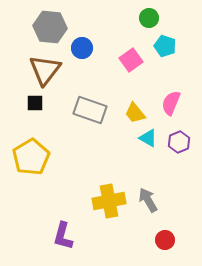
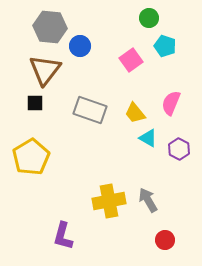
blue circle: moved 2 px left, 2 px up
purple hexagon: moved 7 px down; rotated 10 degrees counterclockwise
